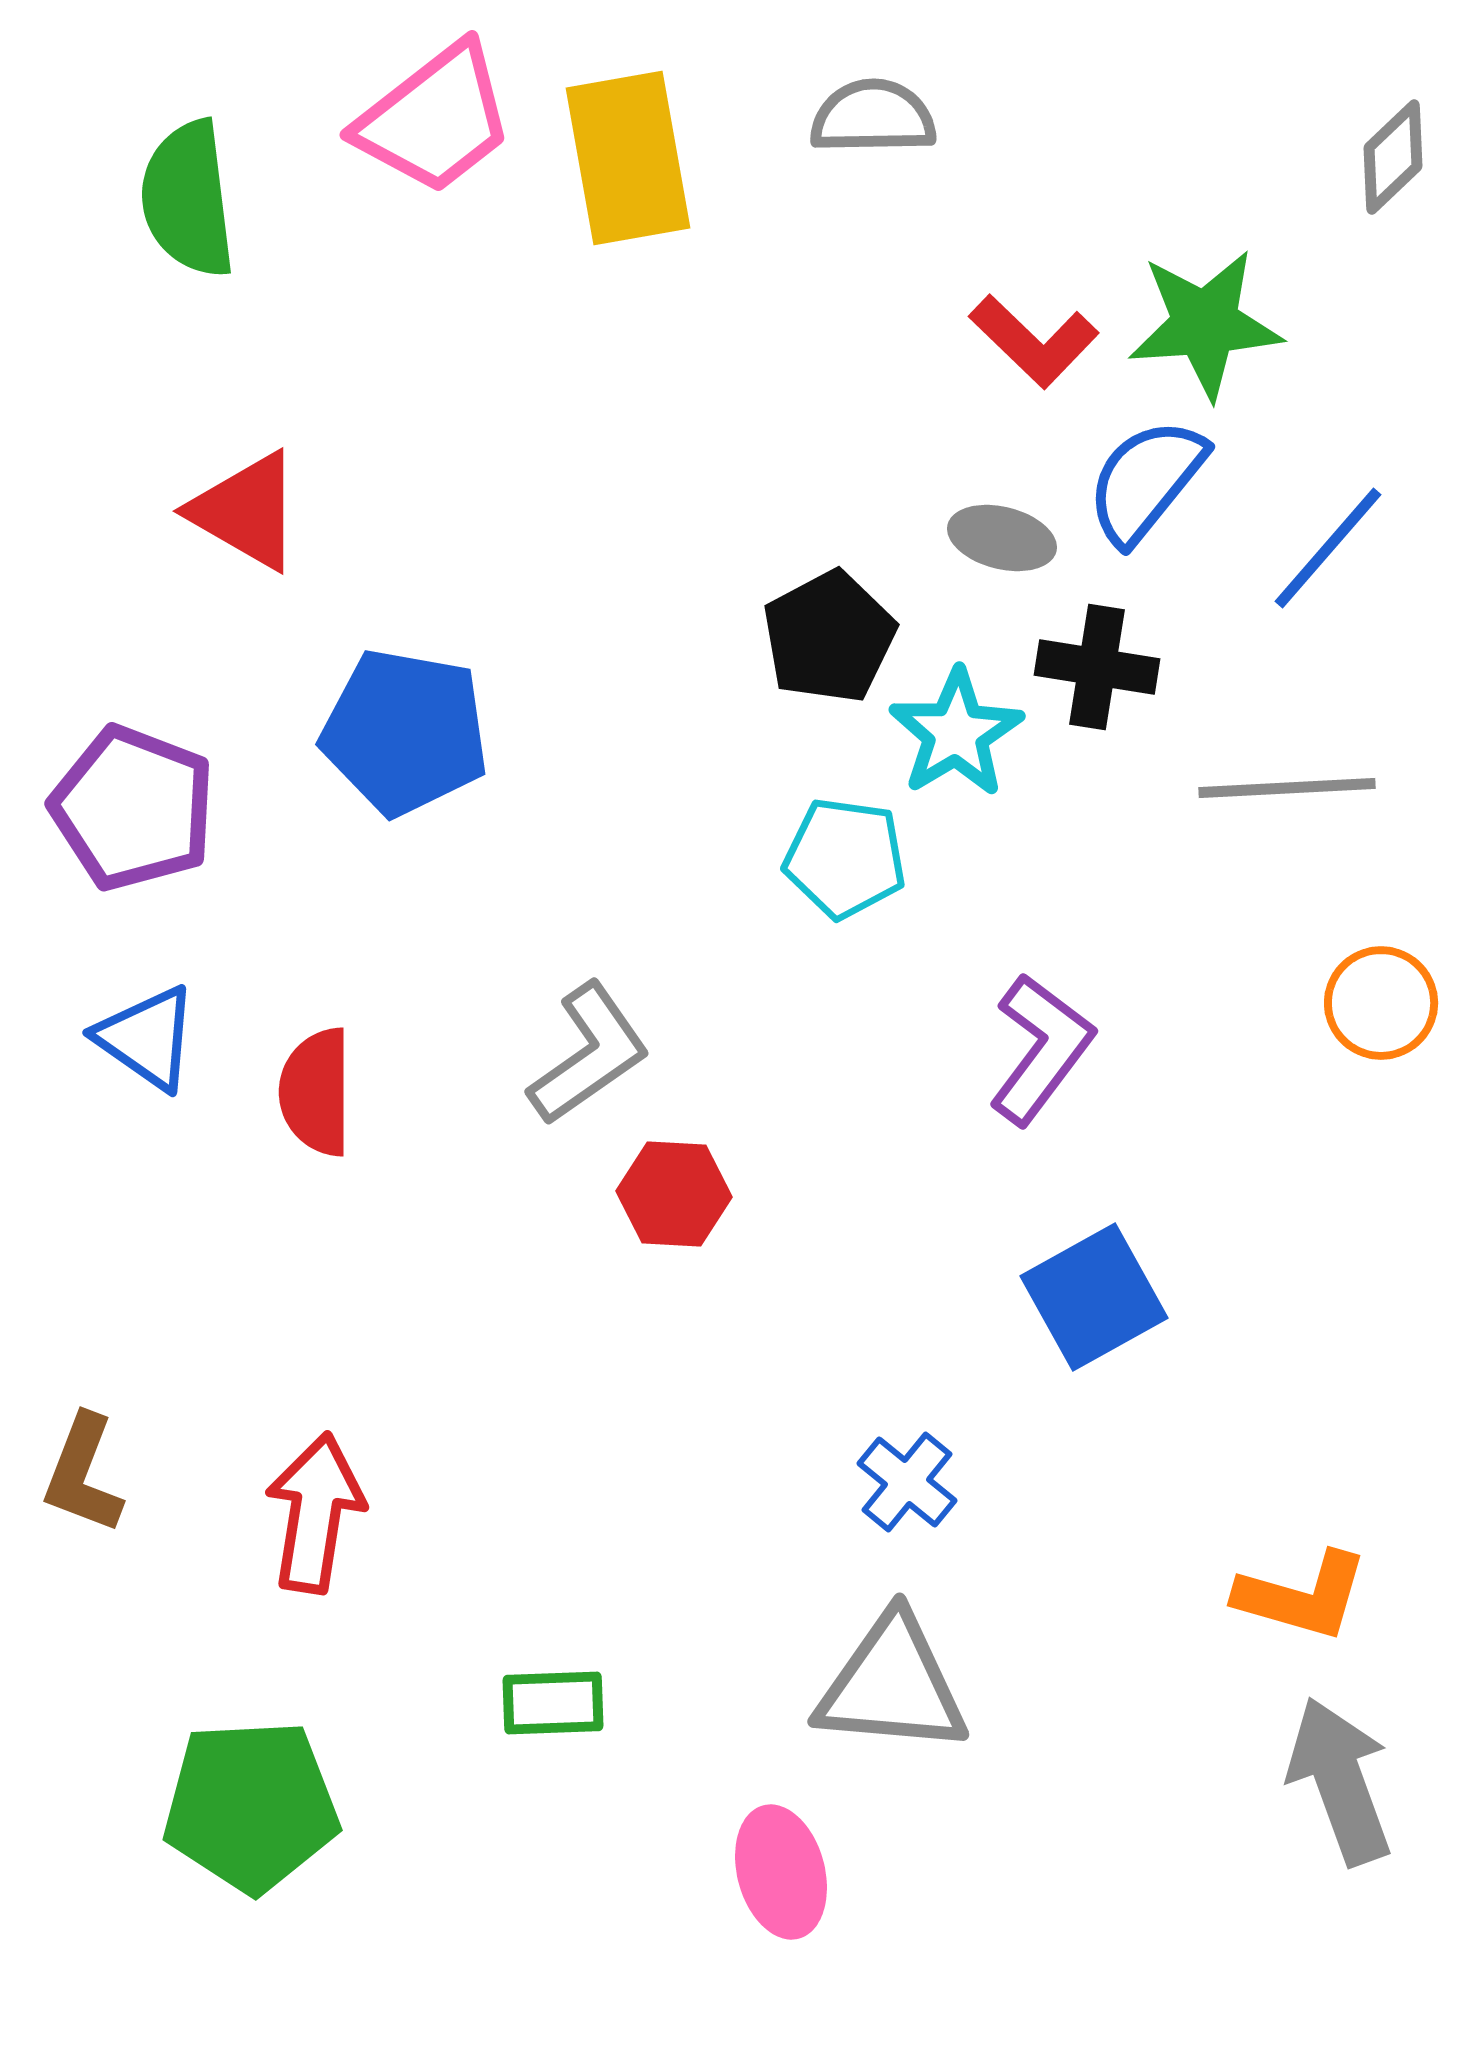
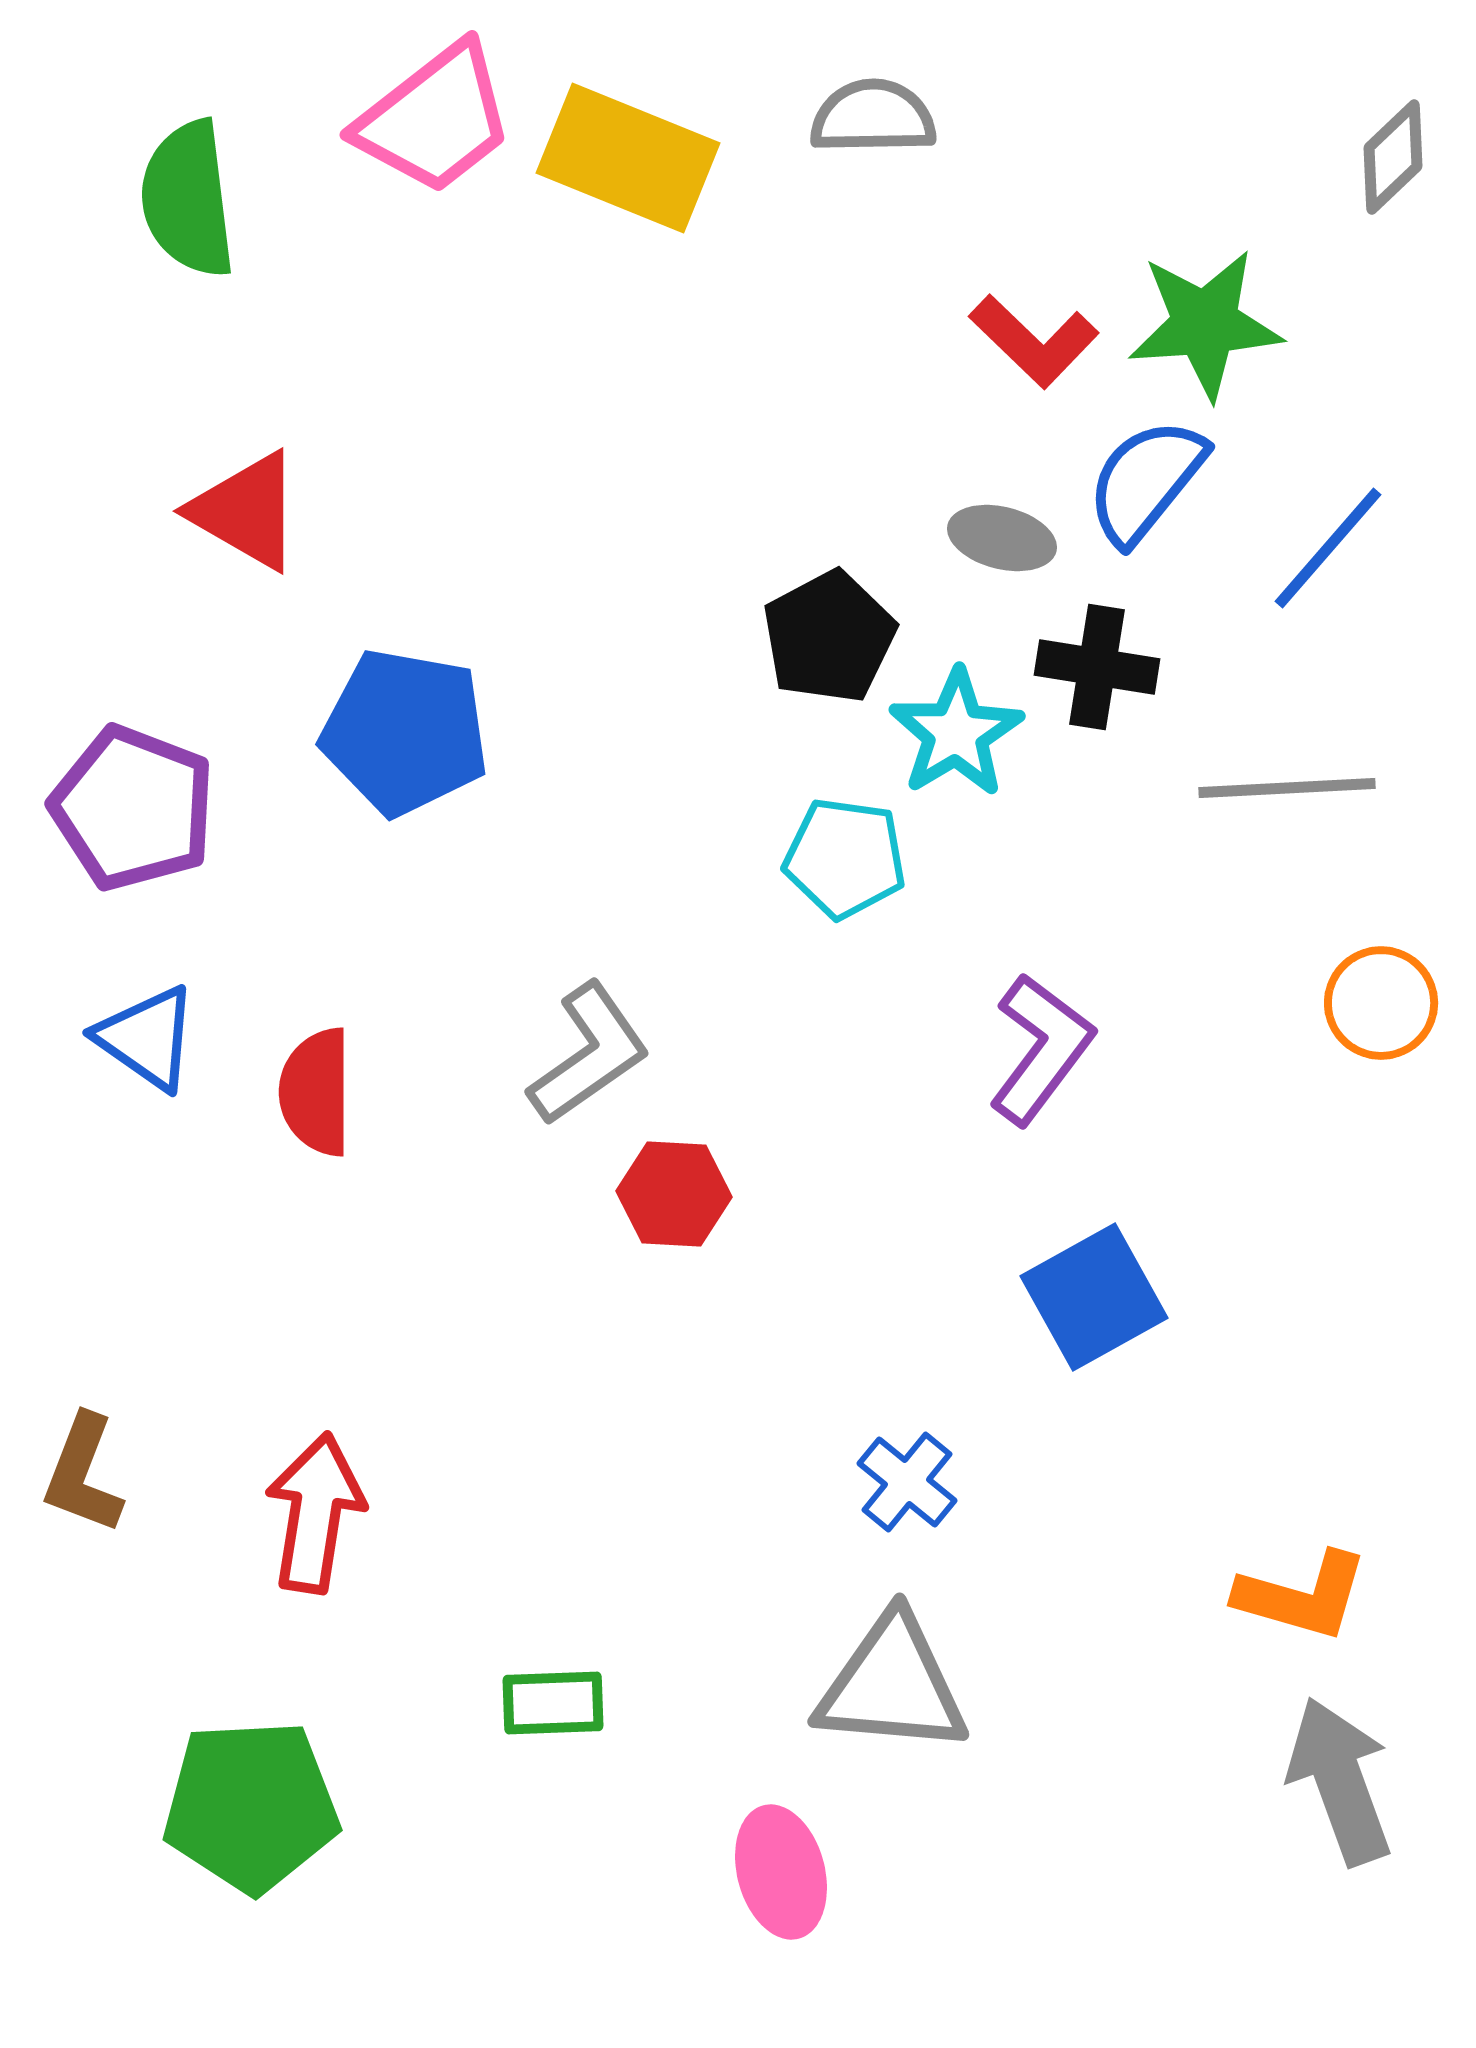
yellow rectangle: rotated 58 degrees counterclockwise
